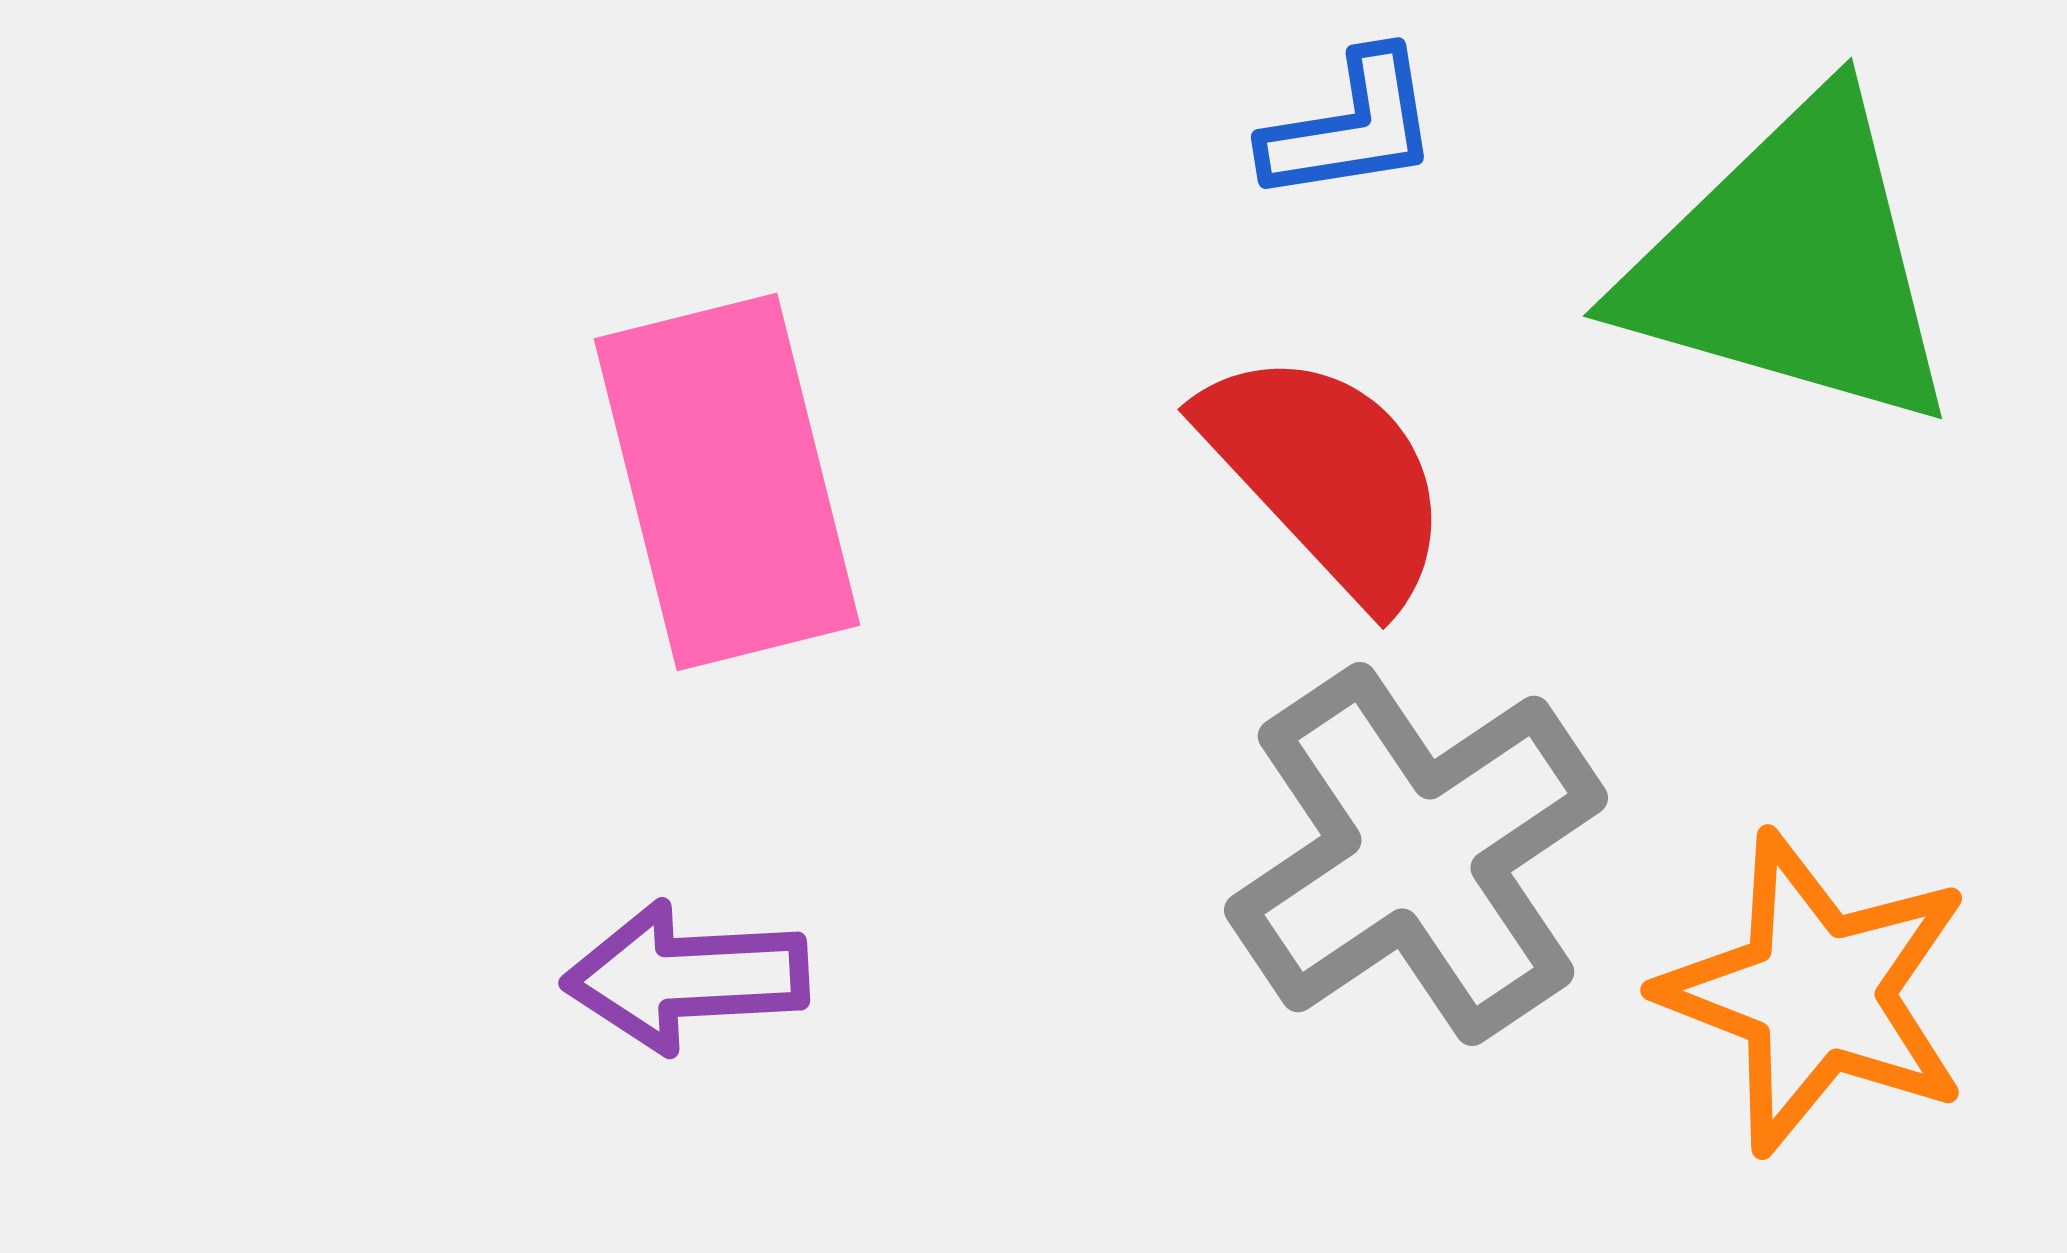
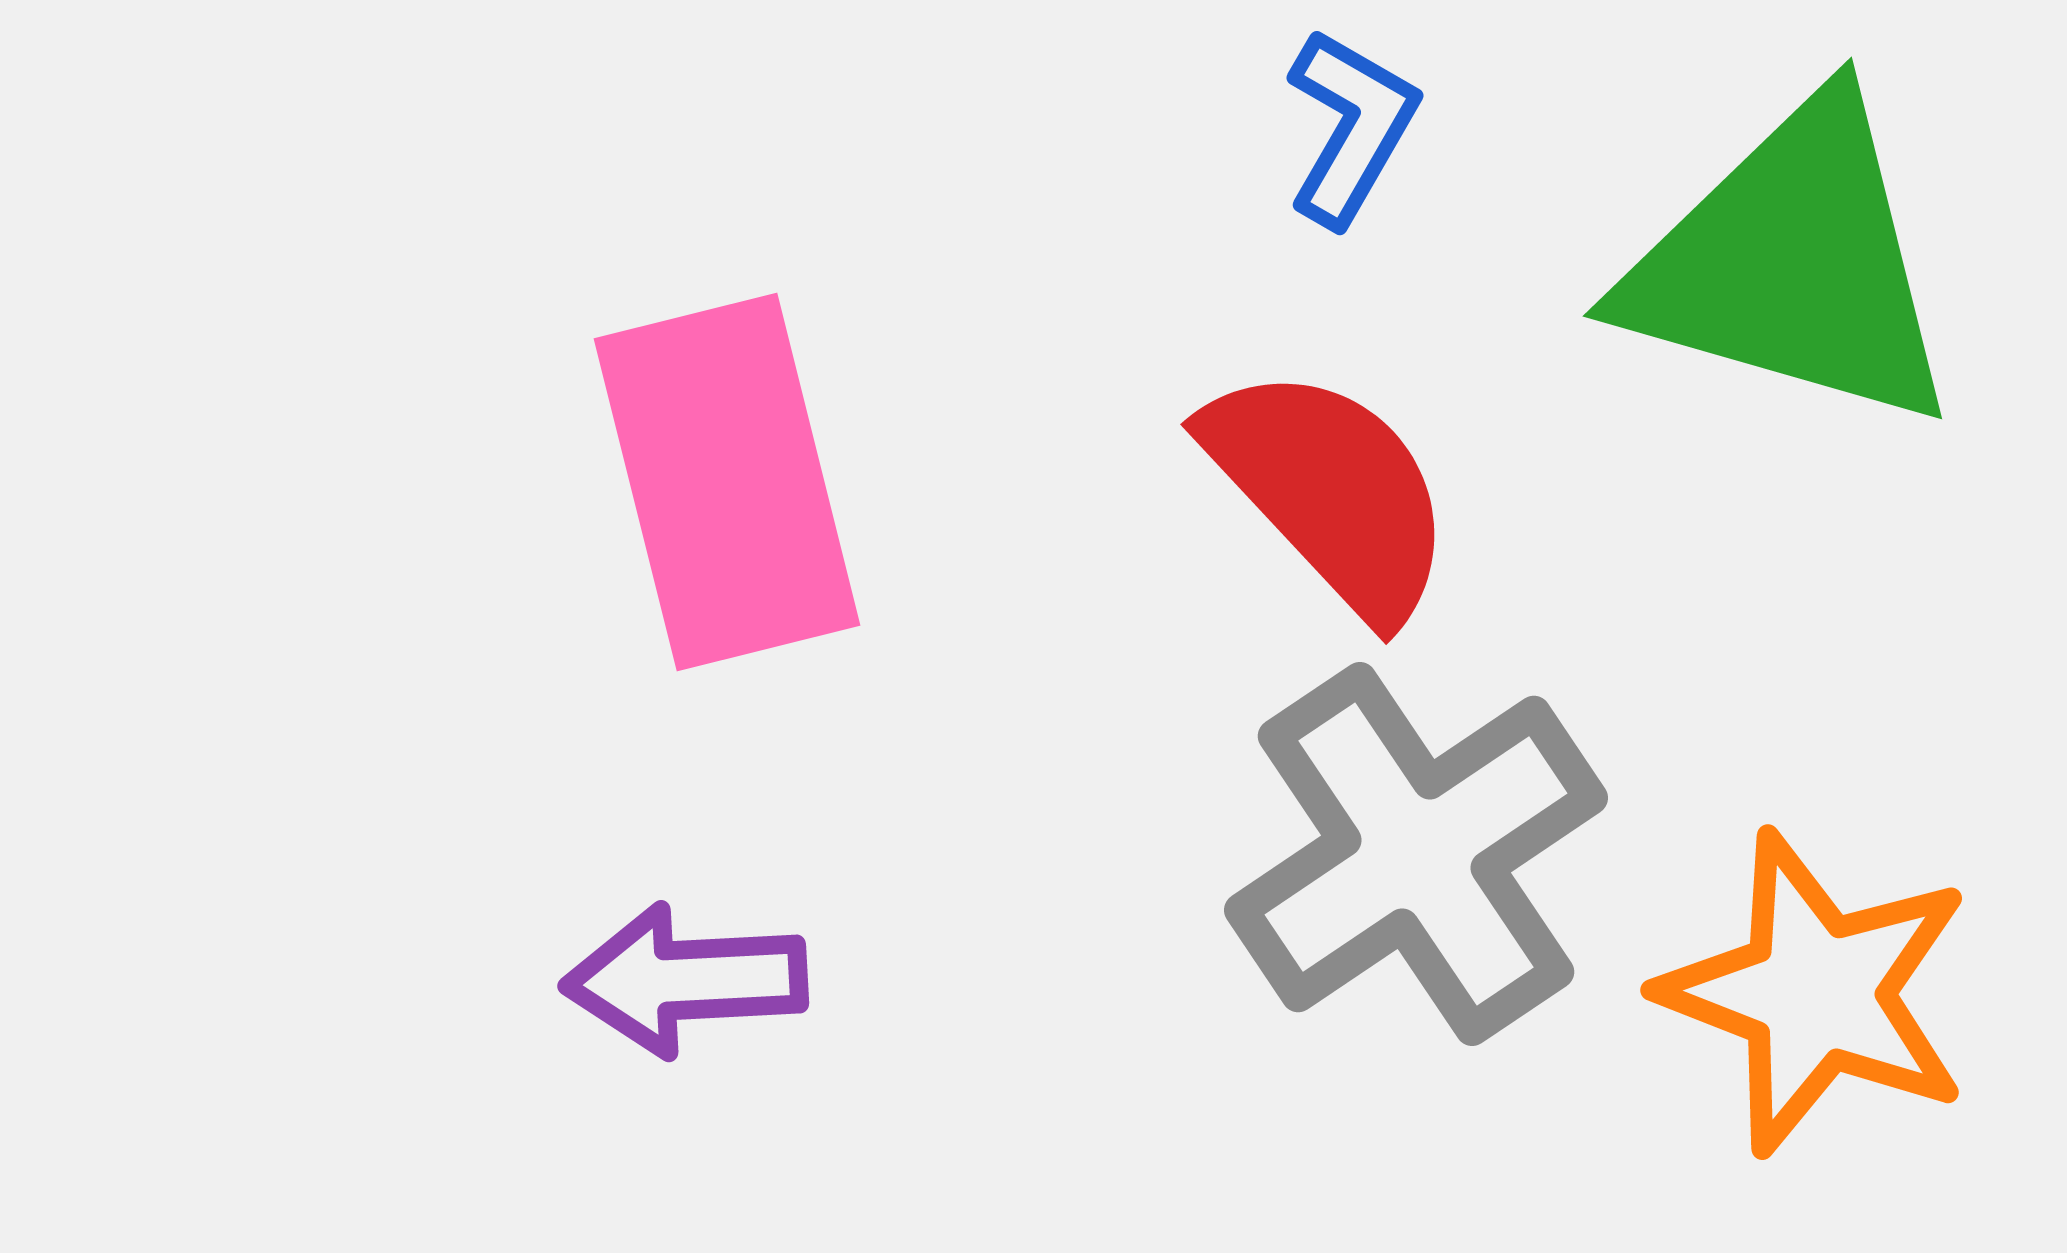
blue L-shape: rotated 51 degrees counterclockwise
red semicircle: moved 3 px right, 15 px down
purple arrow: moved 1 px left, 3 px down
